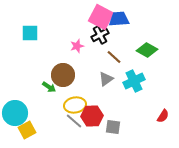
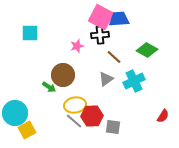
black cross: rotated 24 degrees clockwise
